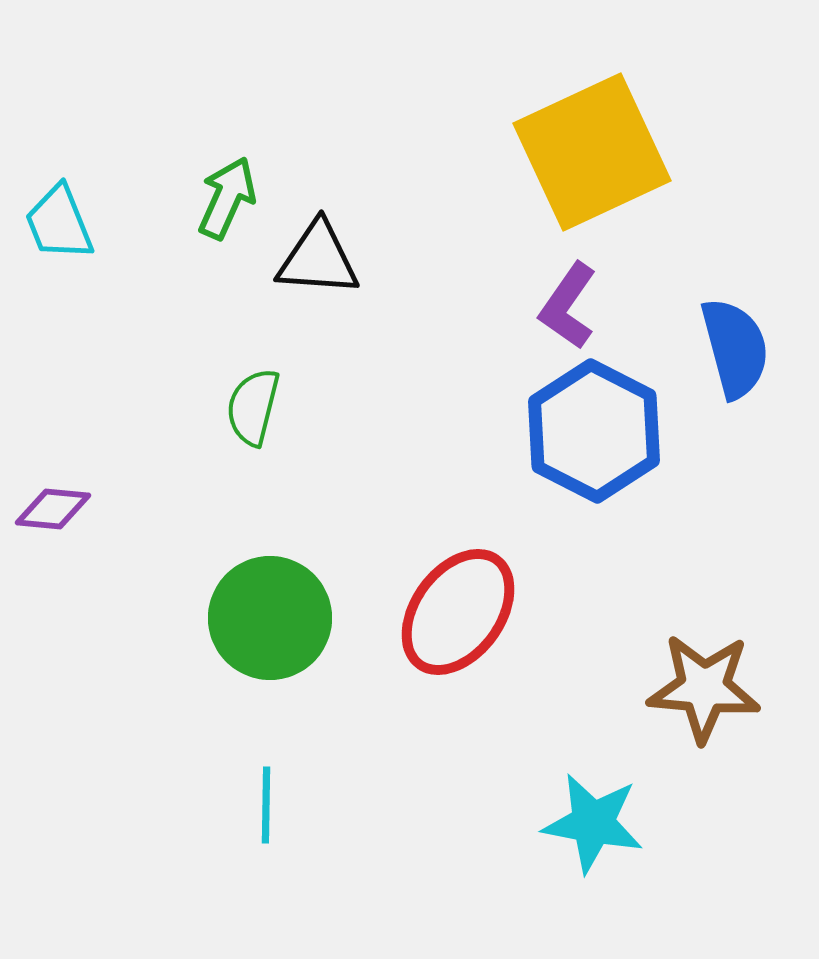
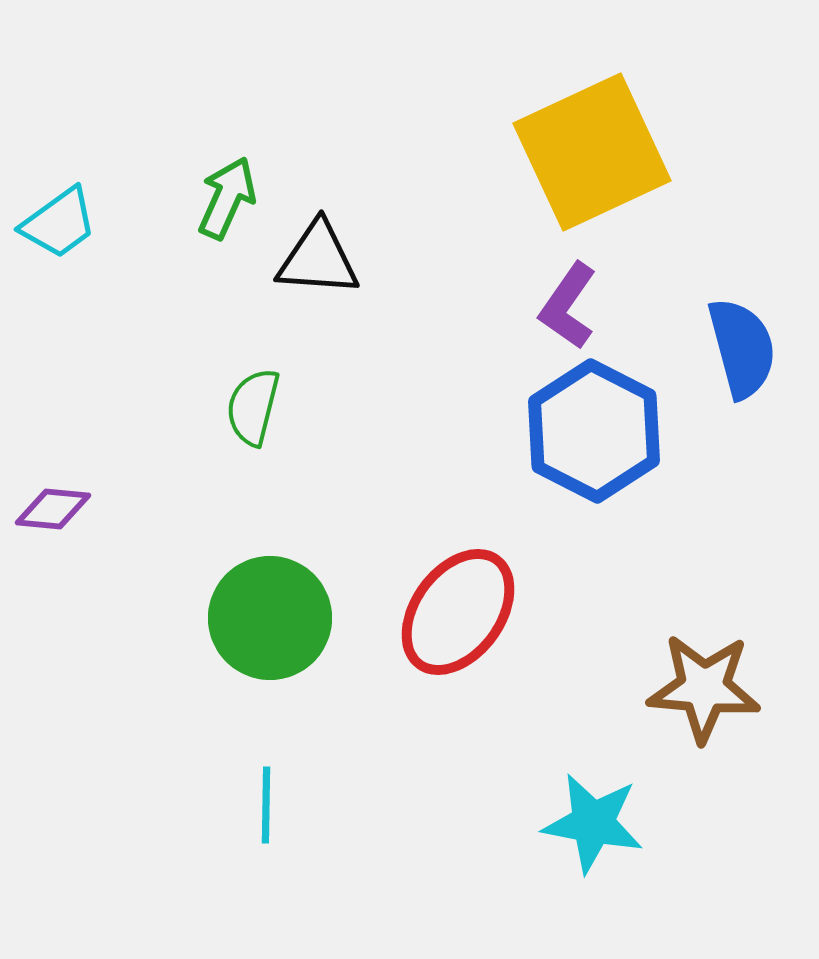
cyan trapezoid: rotated 104 degrees counterclockwise
blue semicircle: moved 7 px right
